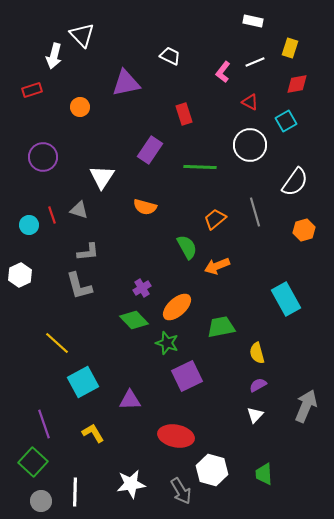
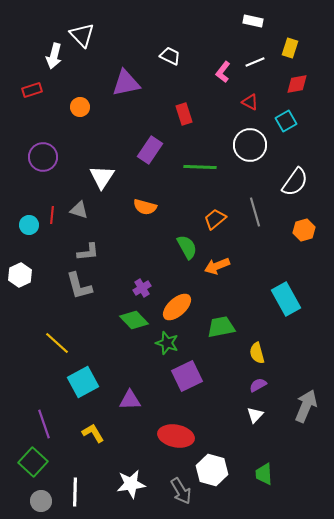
red line at (52, 215): rotated 24 degrees clockwise
